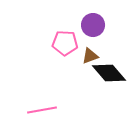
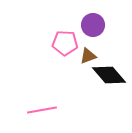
brown triangle: moved 2 px left
black diamond: moved 2 px down
